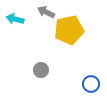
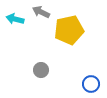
gray arrow: moved 5 px left
